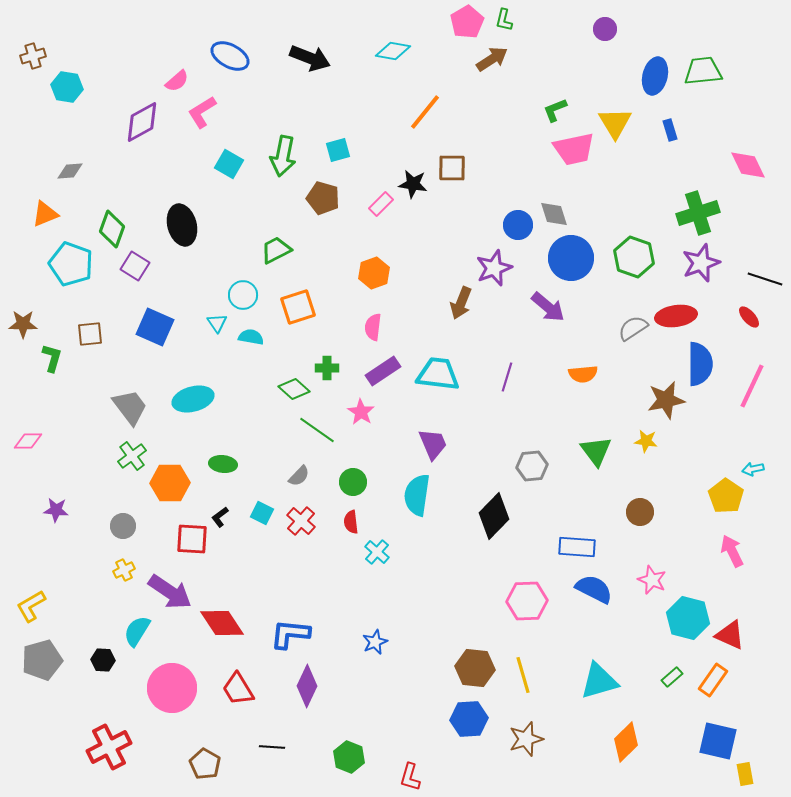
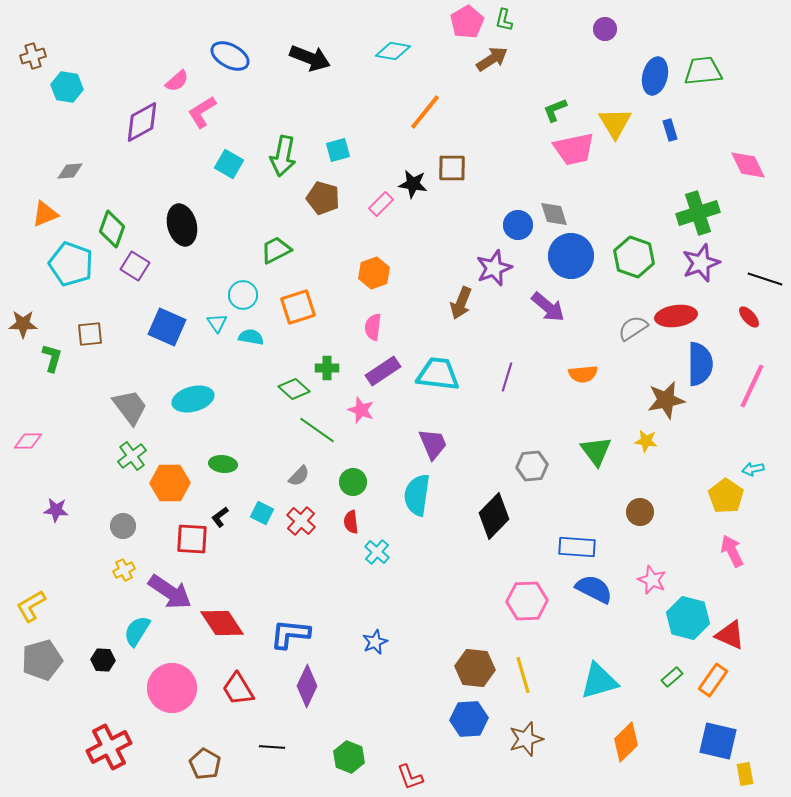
blue circle at (571, 258): moved 2 px up
blue square at (155, 327): moved 12 px right
pink star at (361, 412): moved 2 px up; rotated 12 degrees counterclockwise
red L-shape at (410, 777): rotated 36 degrees counterclockwise
